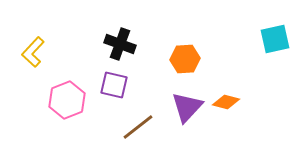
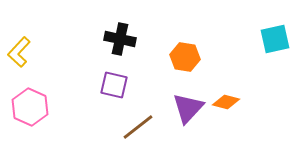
black cross: moved 5 px up; rotated 8 degrees counterclockwise
yellow L-shape: moved 14 px left
orange hexagon: moved 2 px up; rotated 12 degrees clockwise
pink hexagon: moved 37 px left, 7 px down; rotated 15 degrees counterclockwise
purple triangle: moved 1 px right, 1 px down
